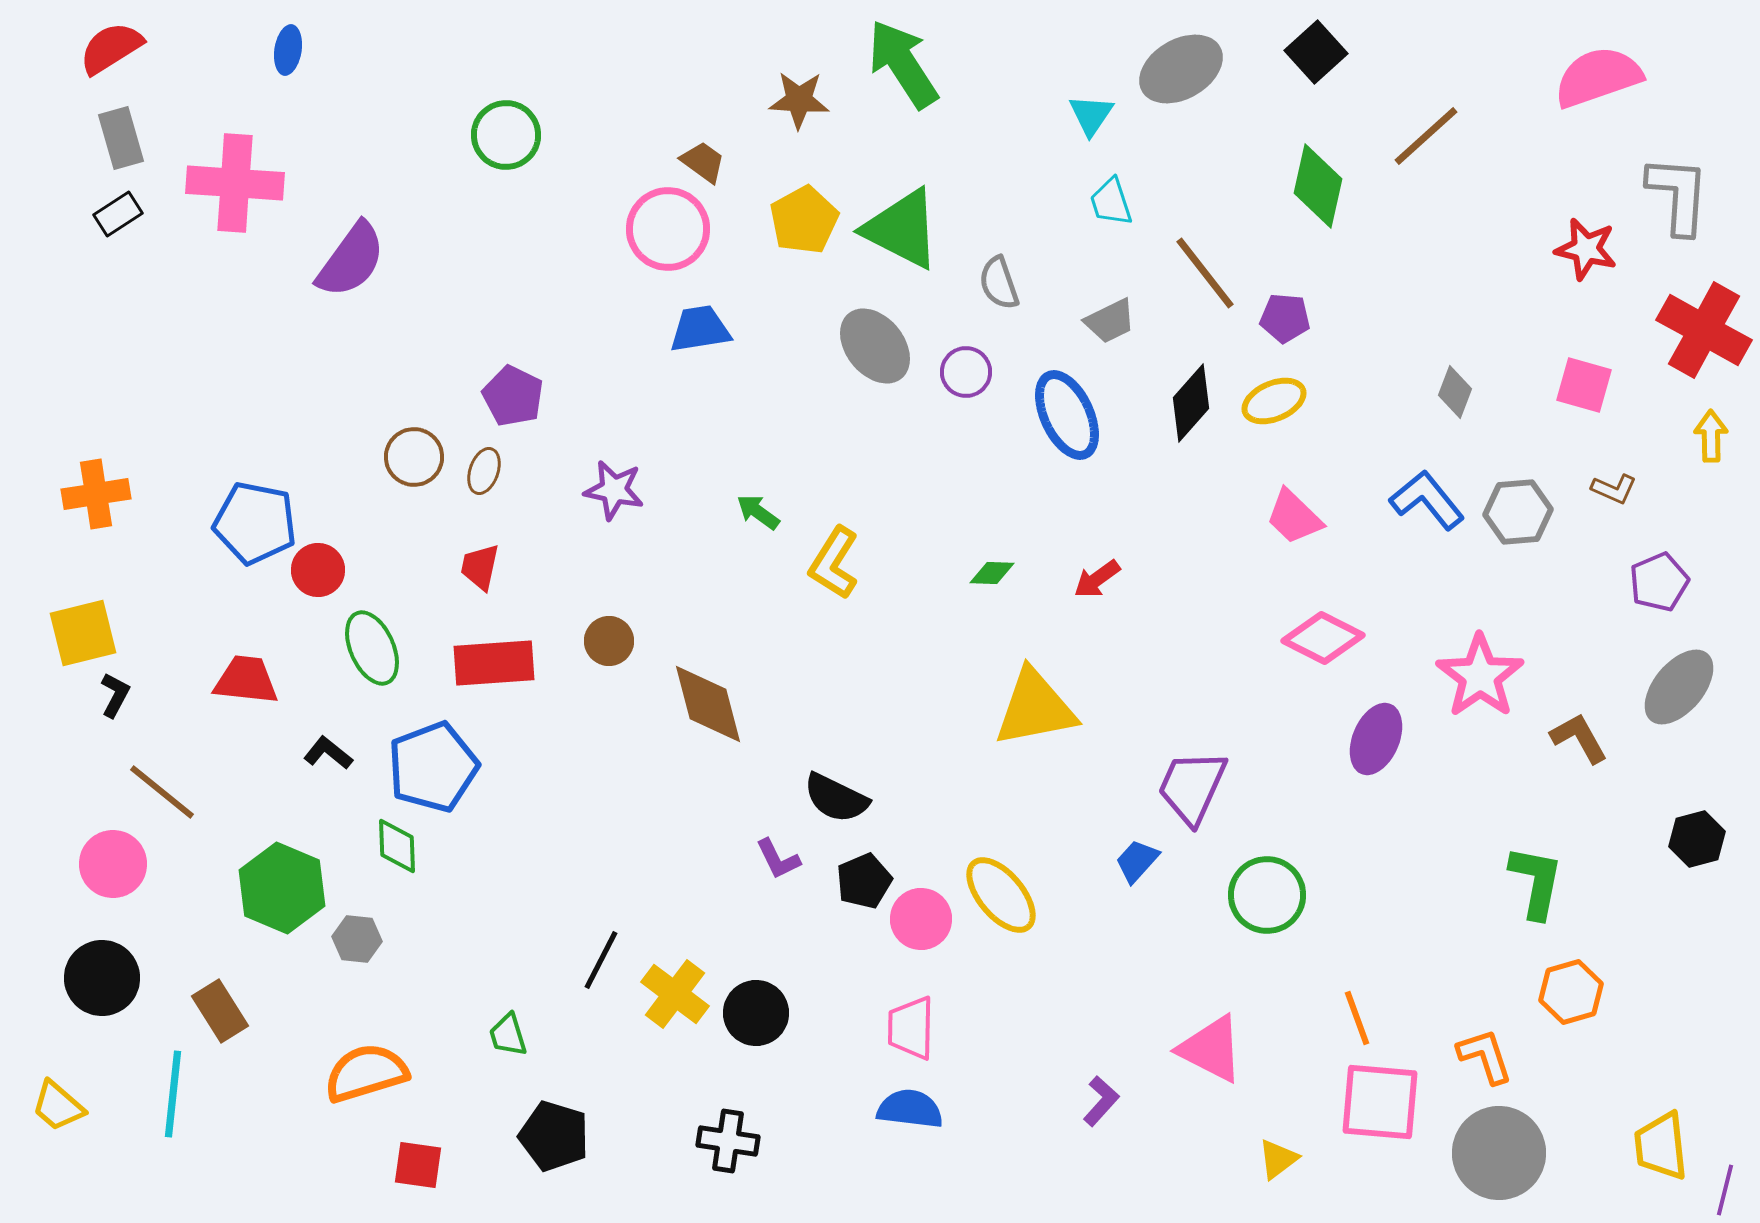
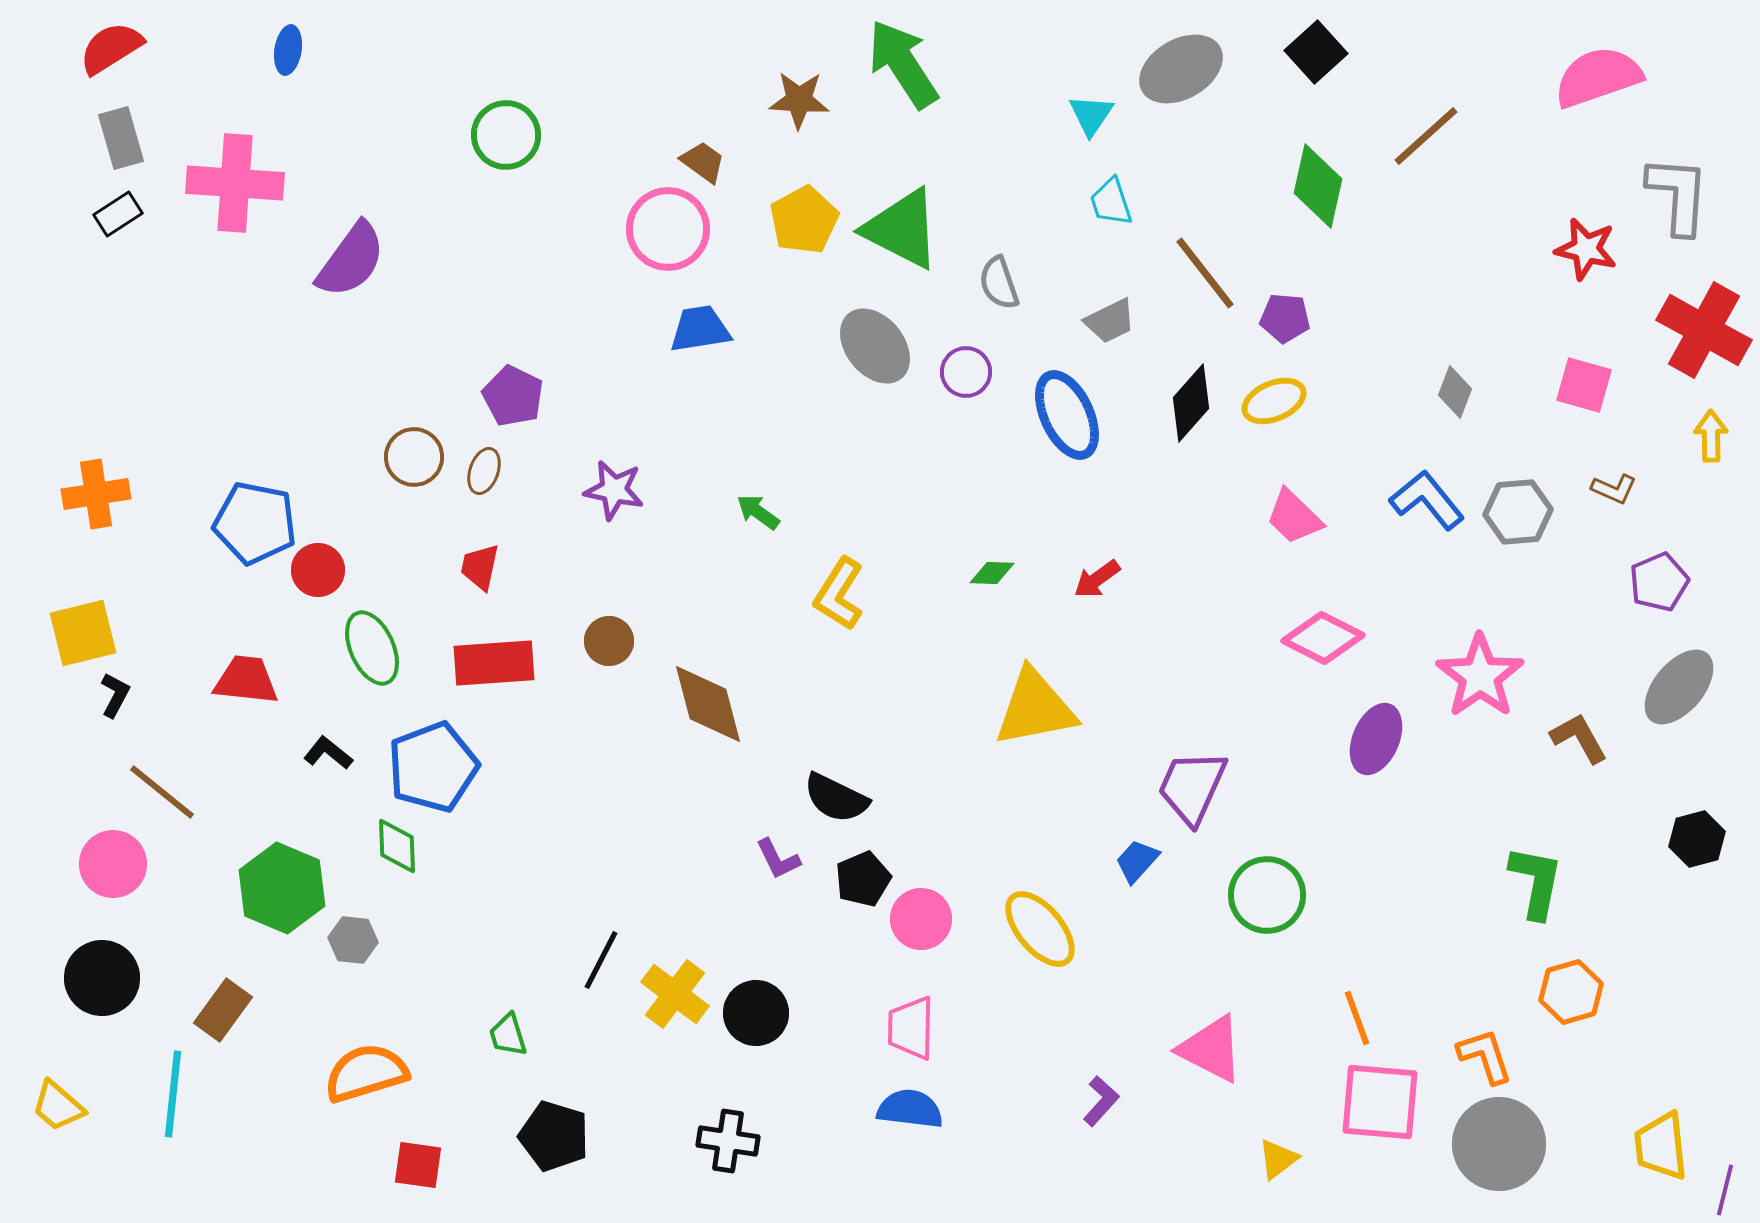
yellow L-shape at (834, 563): moved 5 px right, 31 px down
black pentagon at (864, 881): moved 1 px left, 2 px up
yellow ellipse at (1001, 895): moved 39 px right, 34 px down
gray hexagon at (357, 939): moved 4 px left, 1 px down
brown rectangle at (220, 1011): moved 3 px right, 1 px up; rotated 68 degrees clockwise
gray circle at (1499, 1153): moved 9 px up
